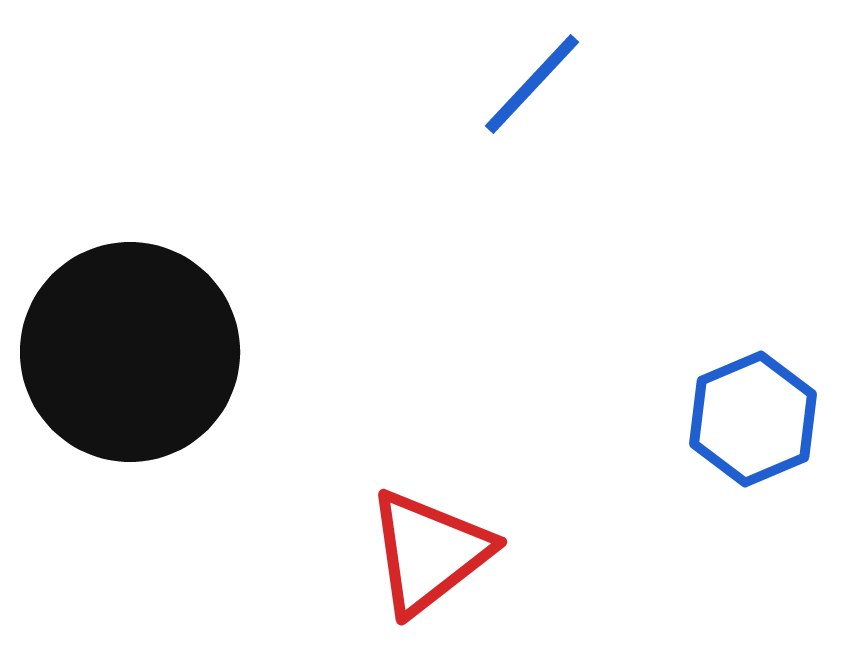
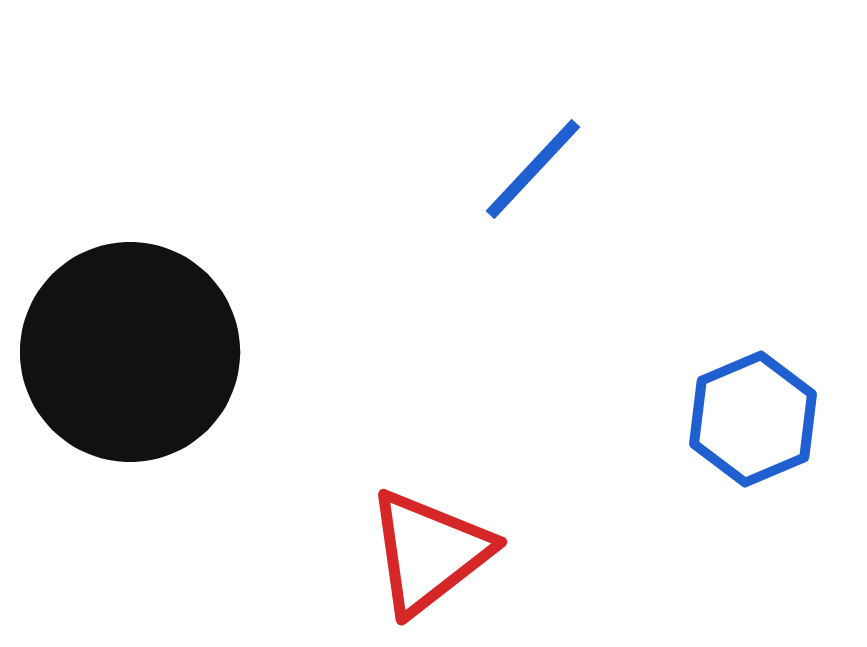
blue line: moved 1 px right, 85 px down
